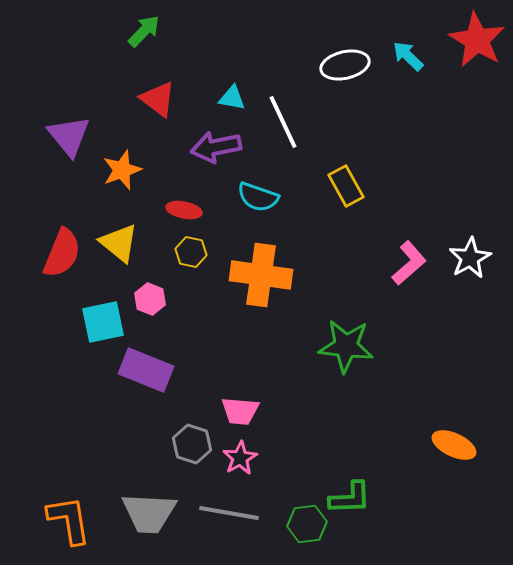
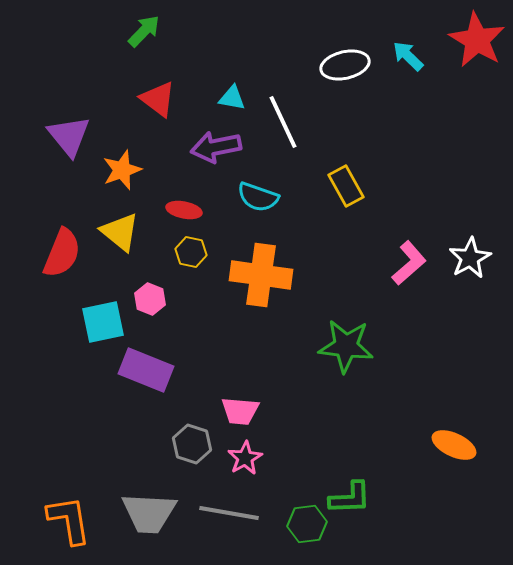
yellow triangle: moved 1 px right, 11 px up
pink star: moved 5 px right
